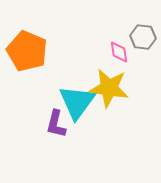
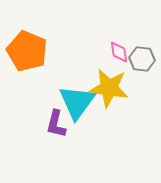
gray hexagon: moved 1 px left, 22 px down
